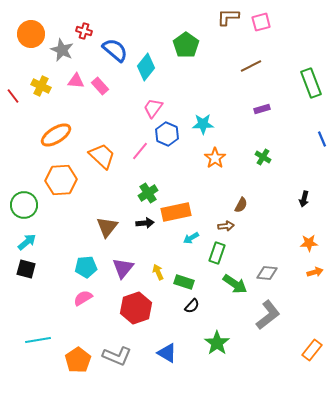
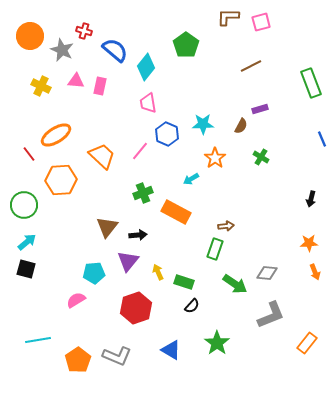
orange circle at (31, 34): moved 1 px left, 2 px down
pink rectangle at (100, 86): rotated 54 degrees clockwise
red line at (13, 96): moved 16 px right, 58 px down
pink trapezoid at (153, 108): moved 5 px left, 5 px up; rotated 45 degrees counterclockwise
purple rectangle at (262, 109): moved 2 px left
green cross at (263, 157): moved 2 px left
green cross at (148, 193): moved 5 px left; rotated 12 degrees clockwise
black arrow at (304, 199): moved 7 px right
brown semicircle at (241, 205): moved 79 px up
orange rectangle at (176, 212): rotated 40 degrees clockwise
black arrow at (145, 223): moved 7 px left, 12 px down
cyan arrow at (191, 238): moved 59 px up
green rectangle at (217, 253): moved 2 px left, 4 px up
cyan pentagon at (86, 267): moved 8 px right, 6 px down
purple triangle at (123, 268): moved 5 px right, 7 px up
orange arrow at (315, 272): rotated 84 degrees clockwise
pink semicircle at (83, 298): moved 7 px left, 2 px down
gray L-shape at (268, 315): moved 3 px right; rotated 16 degrees clockwise
orange rectangle at (312, 350): moved 5 px left, 7 px up
blue triangle at (167, 353): moved 4 px right, 3 px up
